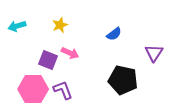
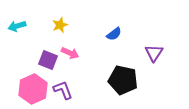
pink hexagon: rotated 24 degrees counterclockwise
